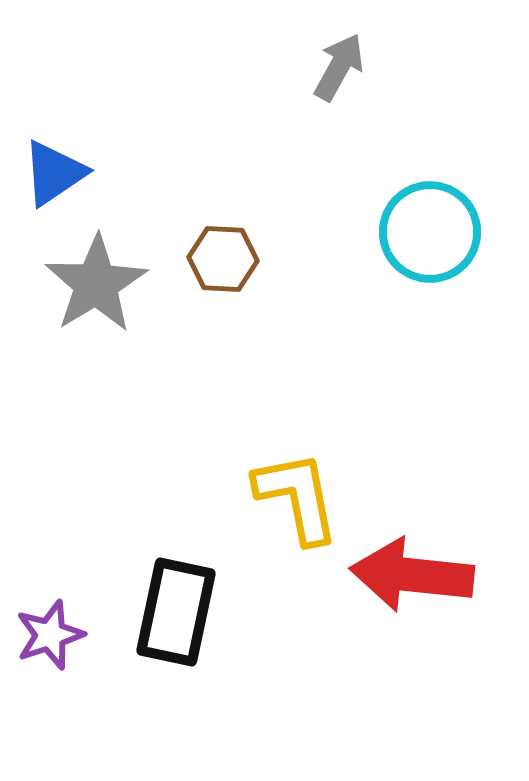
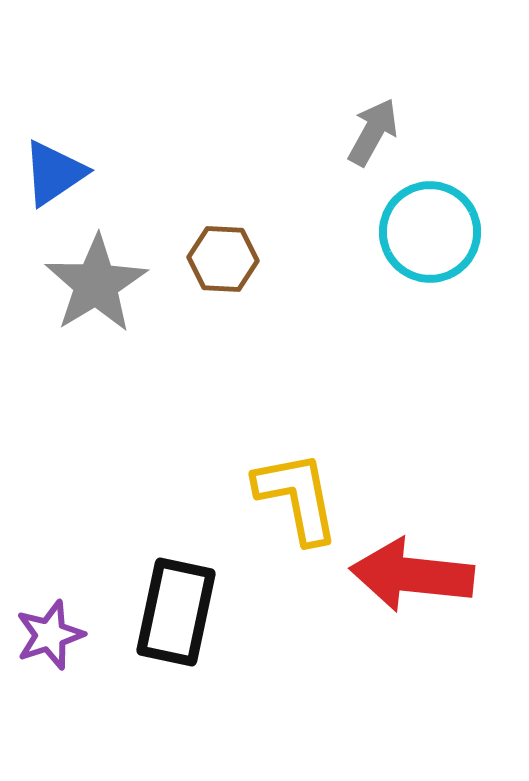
gray arrow: moved 34 px right, 65 px down
